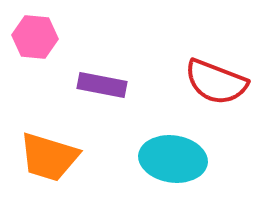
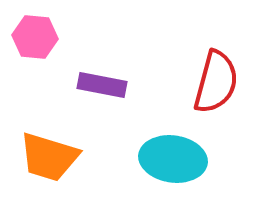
red semicircle: rotated 96 degrees counterclockwise
